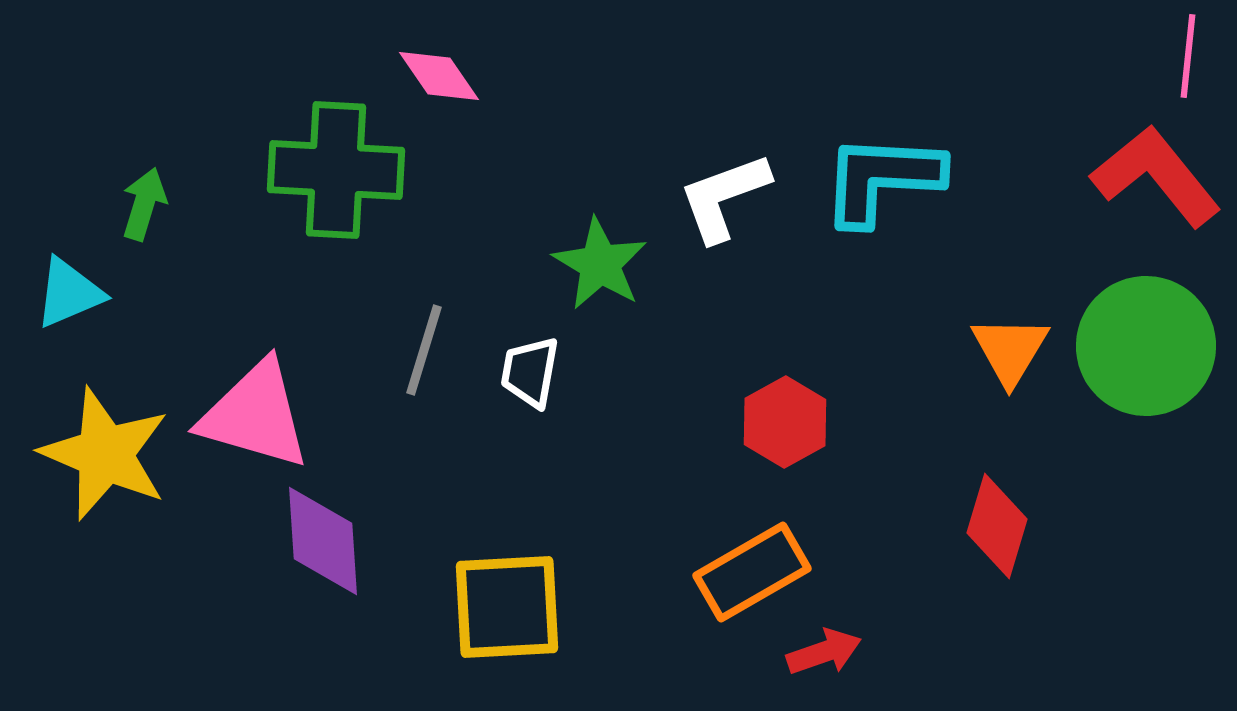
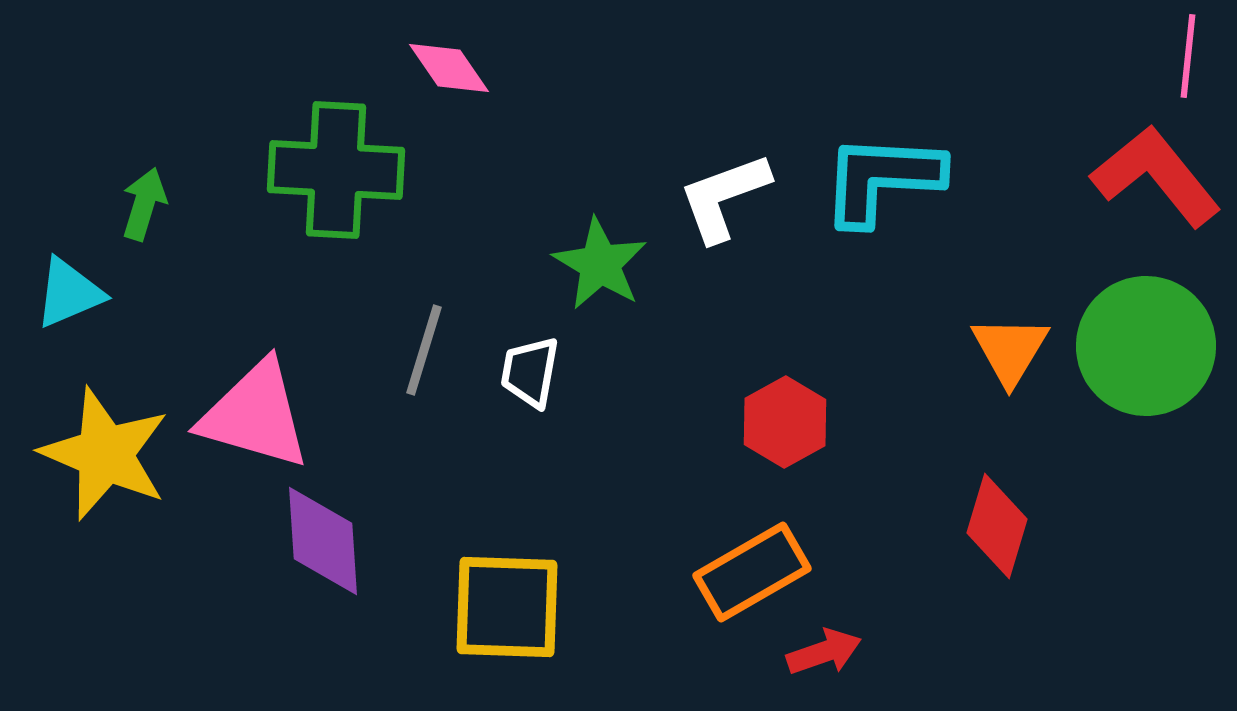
pink diamond: moved 10 px right, 8 px up
yellow square: rotated 5 degrees clockwise
